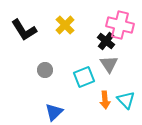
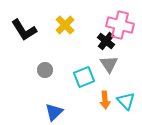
cyan triangle: moved 1 px down
